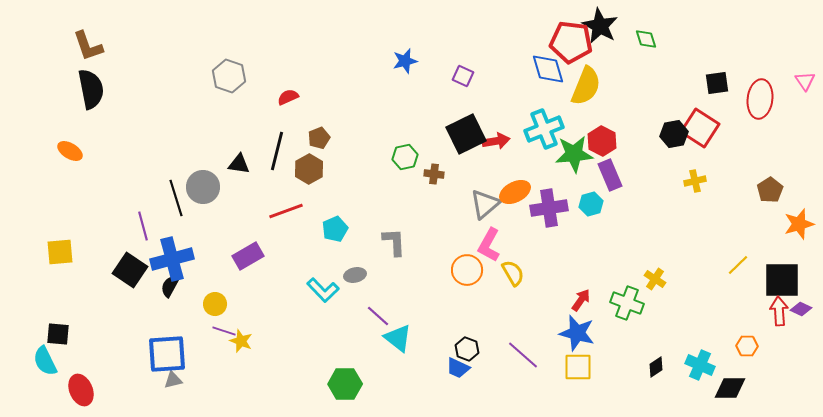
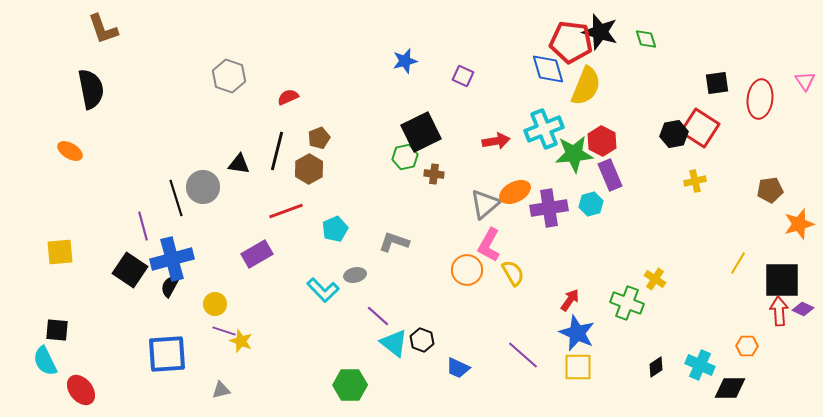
black star at (600, 26): moved 6 px down; rotated 12 degrees counterclockwise
brown L-shape at (88, 46): moved 15 px right, 17 px up
black square at (466, 134): moved 45 px left, 2 px up
brown pentagon at (770, 190): rotated 25 degrees clockwise
gray L-shape at (394, 242): rotated 68 degrees counterclockwise
purple rectangle at (248, 256): moved 9 px right, 2 px up
yellow line at (738, 265): moved 2 px up; rotated 15 degrees counterclockwise
red arrow at (581, 300): moved 11 px left
purple diamond at (801, 309): moved 2 px right
blue star at (577, 333): rotated 9 degrees clockwise
black square at (58, 334): moved 1 px left, 4 px up
cyan triangle at (398, 338): moved 4 px left, 5 px down
black hexagon at (467, 349): moved 45 px left, 9 px up
gray triangle at (173, 380): moved 48 px right, 10 px down
green hexagon at (345, 384): moved 5 px right, 1 px down
red ellipse at (81, 390): rotated 16 degrees counterclockwise
